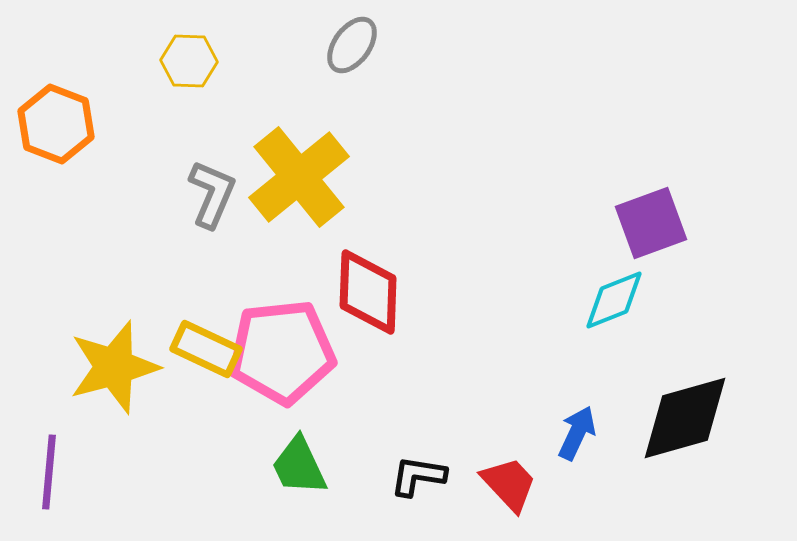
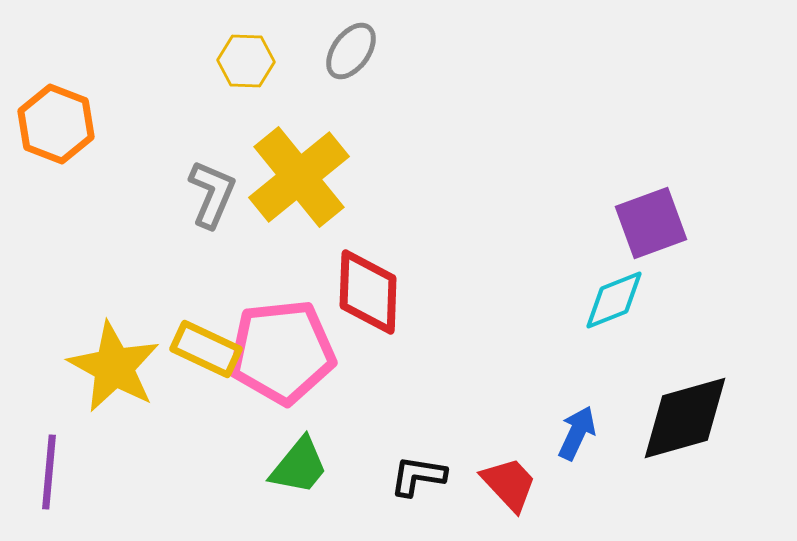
gray ellipse: moved 1 px left, 6 px down
yellow hexagon: moved 57 px right
yellow star: rotated 28 degrees counterclockwise
green trapezoid: rotated 116 degrees counterclockwise
